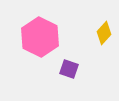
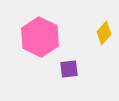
purple square: rotated 24 degrees counterclockwise
